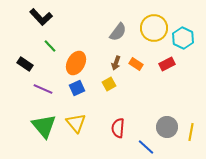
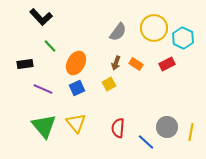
black rectangle: rotated 42 degrees counterclockwise
blue line: moved 5 px up
